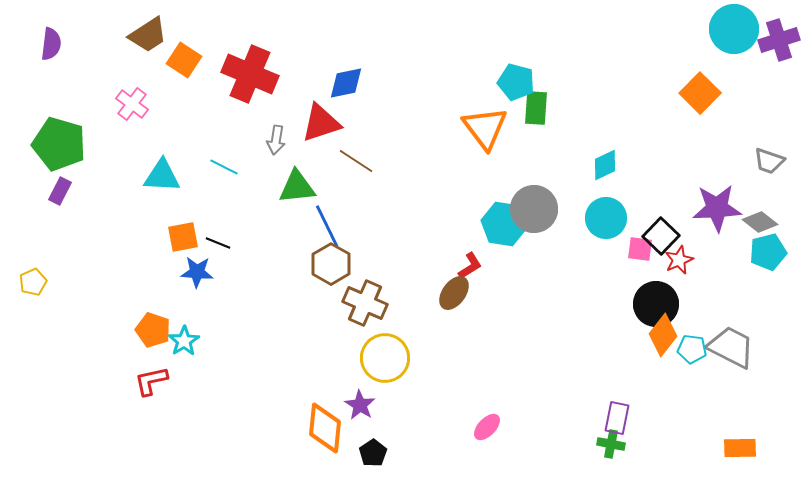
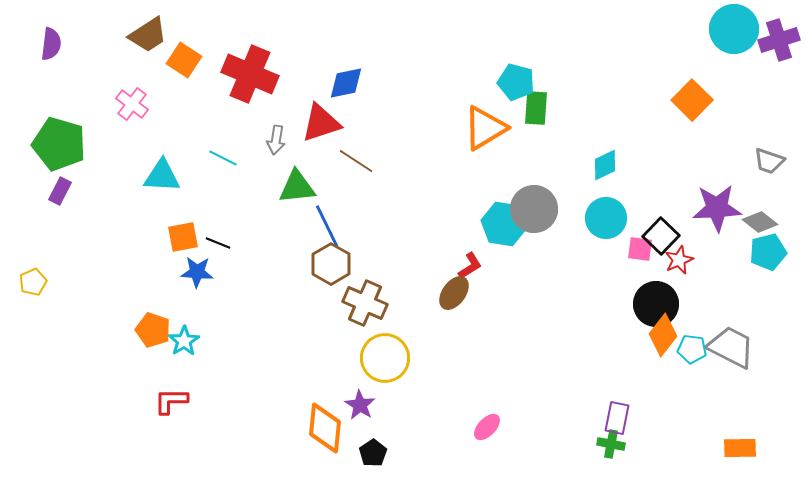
orange square at (700, 93): moved 8 px left, 7 px down
orange triangle at (485, 128): rotated 36 degrees clockwise
cyan line at (224, 167): moved 1 px left, 9 px up
red L-shape at (151, 381): moved 20 px right, 20 px down; rotated 12 degrees clockwise
